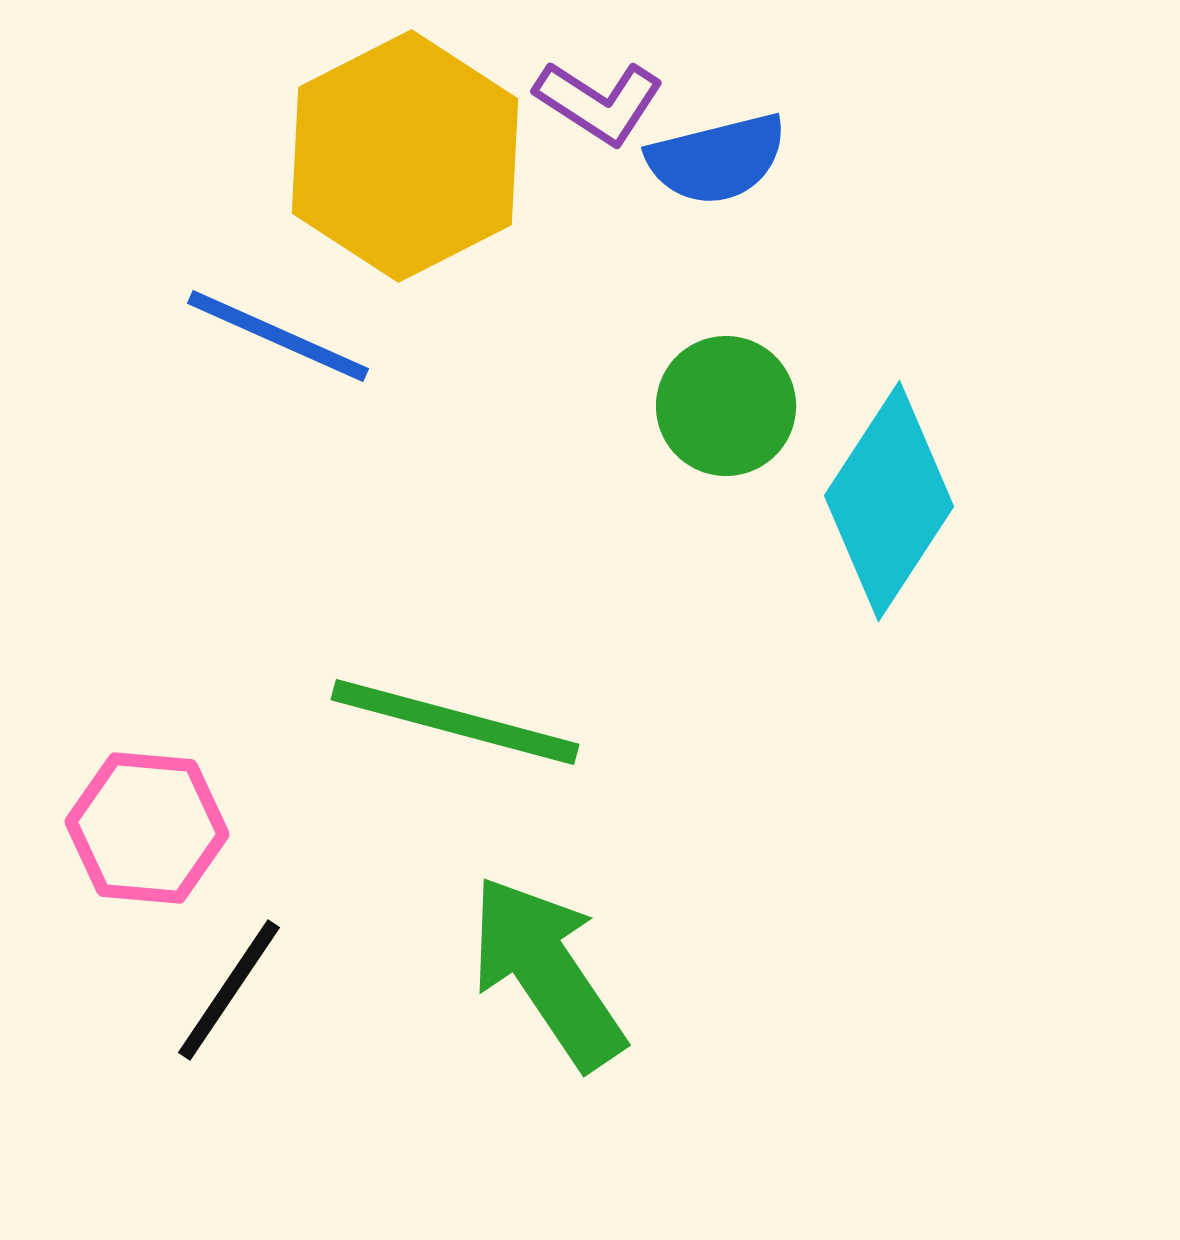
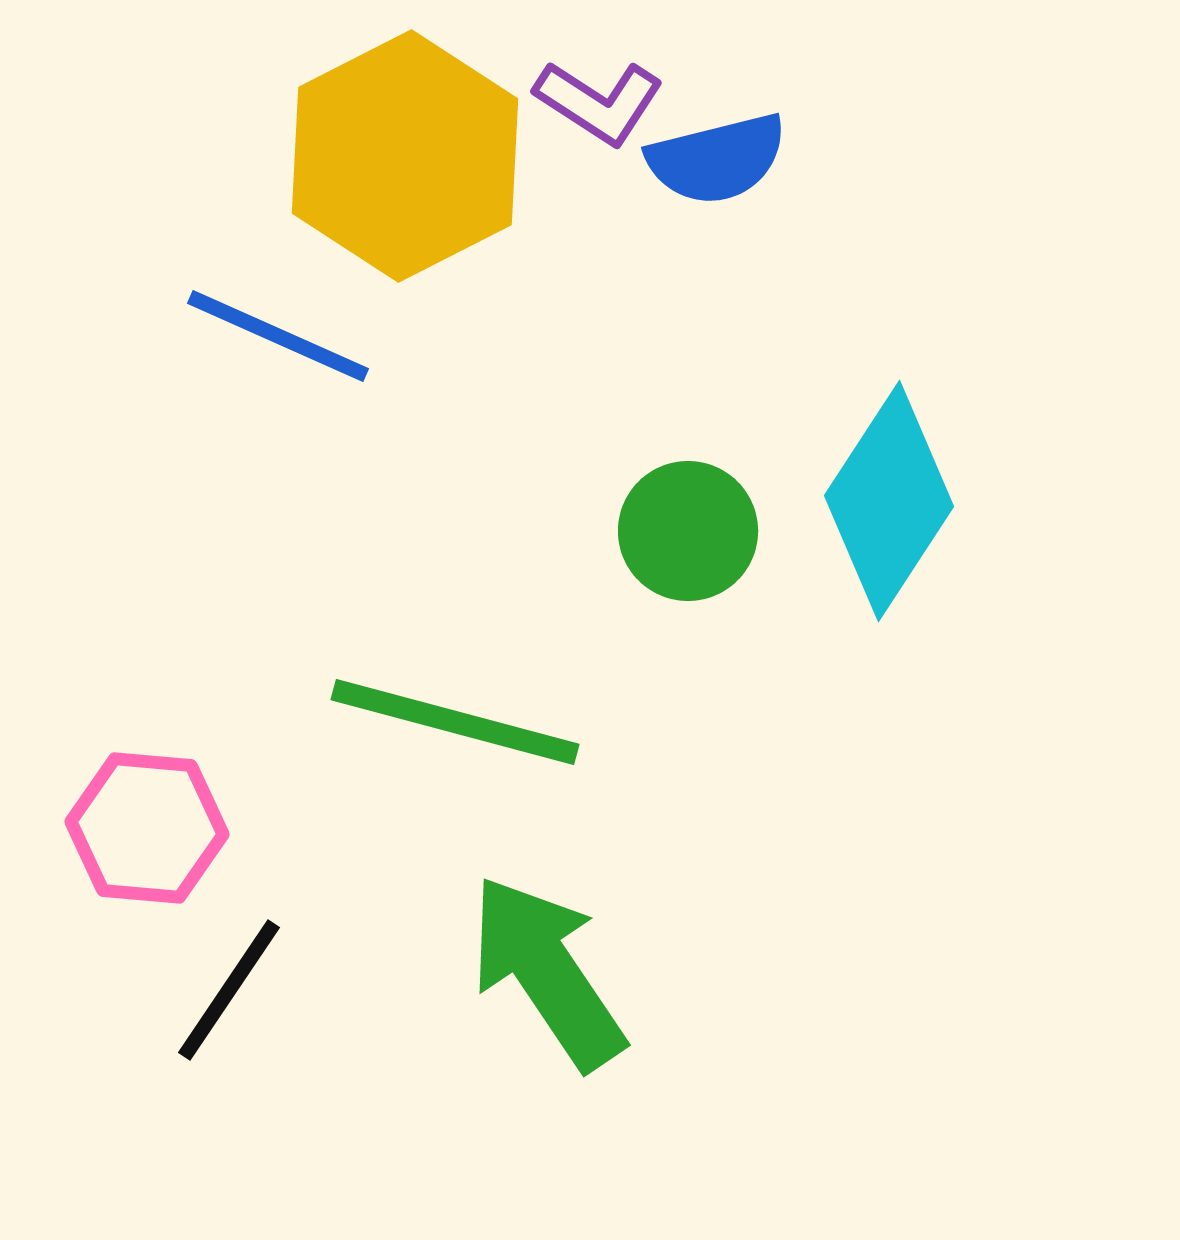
green circle: moved 38 px left, 125 px down
